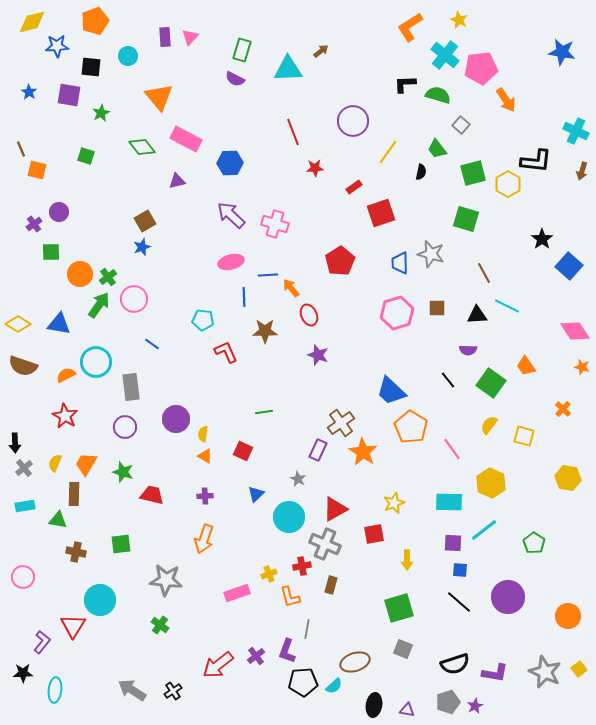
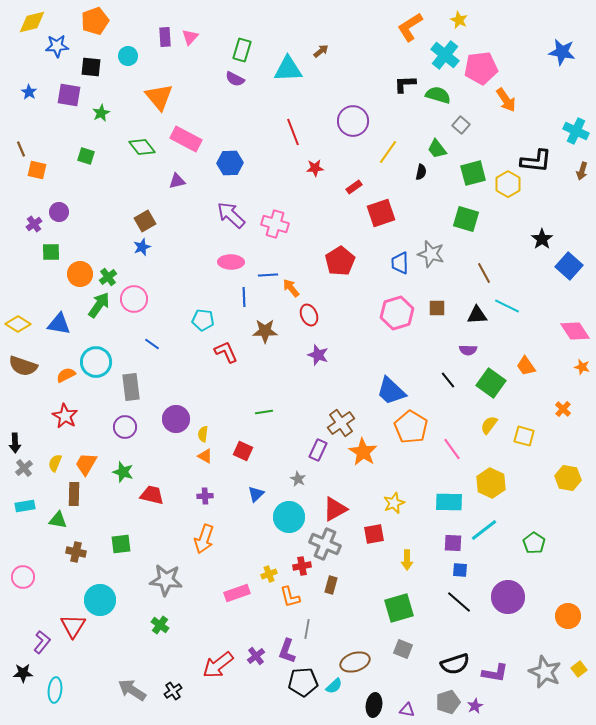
pink ellipse at (231, 262): rotated 15 degrees clockwise
